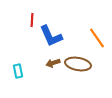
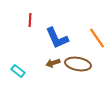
red line: moved 2 px left
blue L-shape: moved 6 px right, 2 px down
cyan rectangle: rotated 40 degrees counterclockwise
